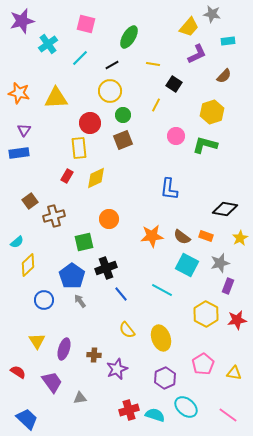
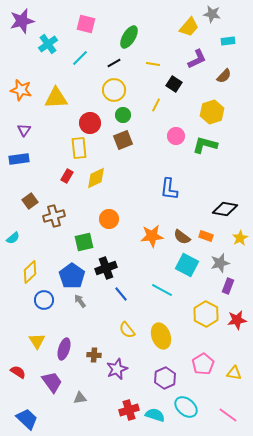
purple L-shape at (197, 54): moved 5 px down
black line at (112, 65): moved 2 px right, 2 px up
yellow circle at (110, 91): moved 4 px right, 1 px up
orange star at (19, 93): moved 2 px right, 3 px up
blue rectangle at (19, 153): moved 6 px down
cyan semicircle at (17, 242): moved 4 px left, 4 px up
yellow diamond at (28, 265): moved 2 px right, 7 px down
yellow ellipse at (161, 338): moved 2 px up
